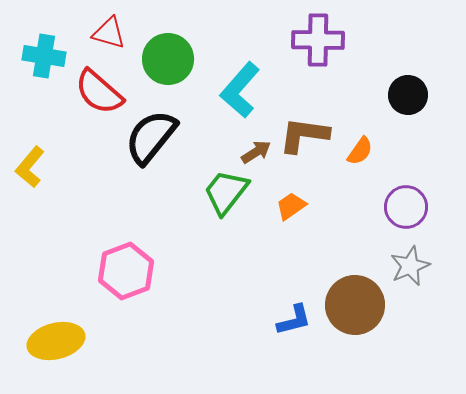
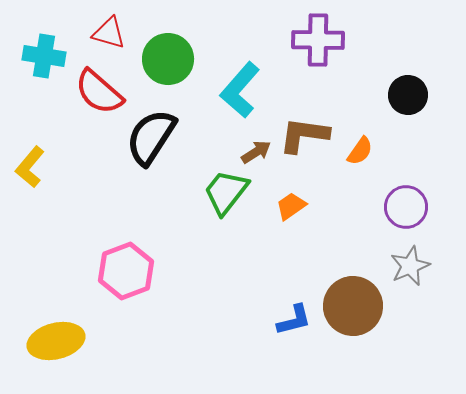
black semicircle: rotated 6 degrees counterclockwise
brown circle: moved 2 px left, 1 px down
